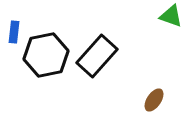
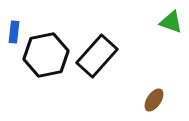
green triangle: moved 6 px down
